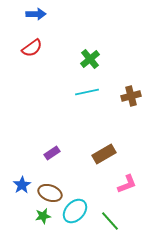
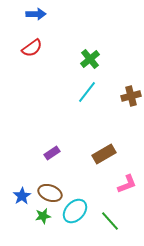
cyan line: rotated 40 degrees counterclockwise
blue star: moved 11 px down
